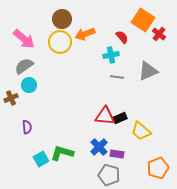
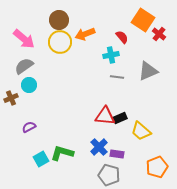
brown circle: moved 3 px left, 1 px down
purple semicircle: moved 2 px right; rotated 112 degrees counterclockwise
orange pentagon: moved 1 px left, 1 px up
